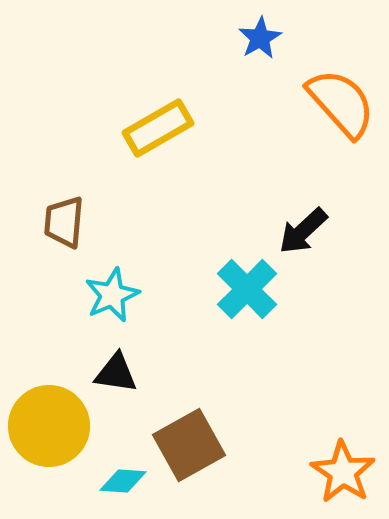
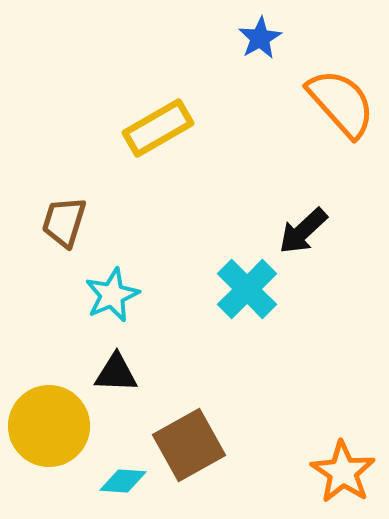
brown trapezoid: rotated 12 degrees clockwise
black triangle: rotated 6 degrees counterclockwise
